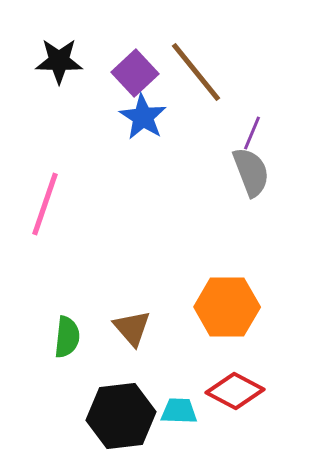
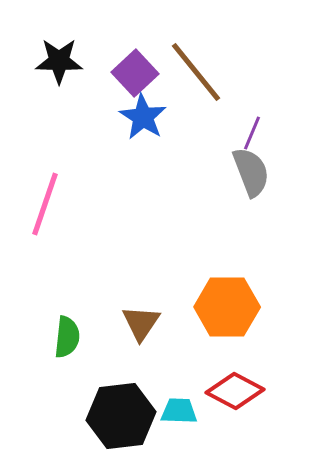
brown triangle: moved 9 px right, 5 px up; rotated 15 degrees clockwise
